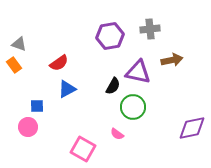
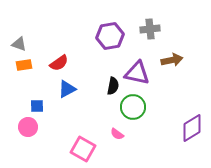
orange rectangle: moved 10 px right; rotated 63 degrees counterclockwise
purple triangle: moved 1 px left, 1 px down
black semicircle: rotated 18 degrees counterclockwise
purple diamond: rotated 20 degrees counterclockwise
